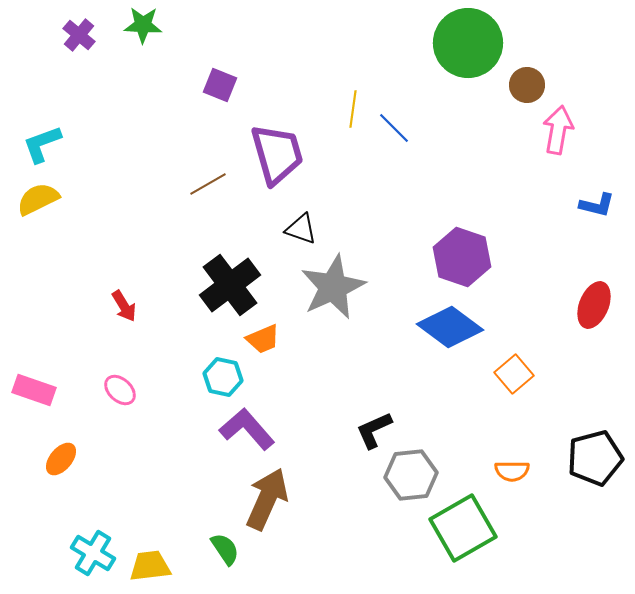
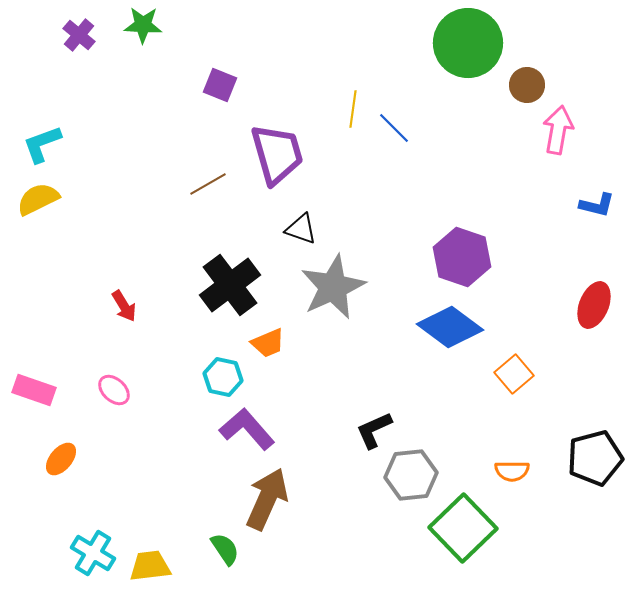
orange trapezoid: moved 5 px right, 4 px down
pink ellipse: moved 6 px left
green square: rotated 14 degrees counterclockwise
